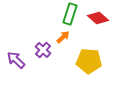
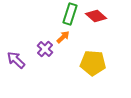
red diamond: moved 2 px left, 2 px up
purple cross: moved 2 px right, 1 px up
yellow pentagon: moved 4 px right, 2 px down
